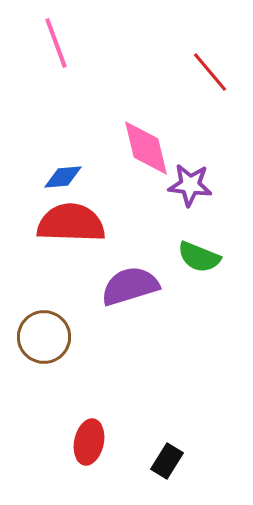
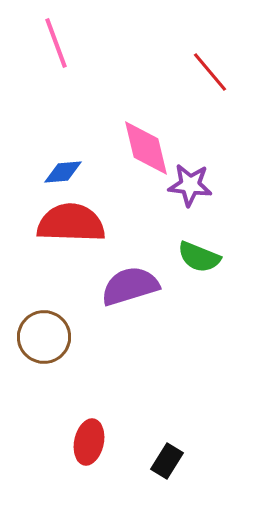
blue diamond: moved 5 px up
